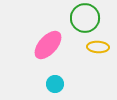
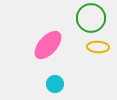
green circle: moved 6 px right
